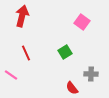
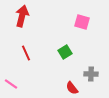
pink square: rotated 21 degrees counterclockwise
pink line: moved 9 px down
